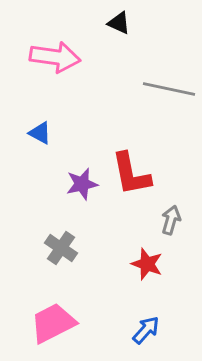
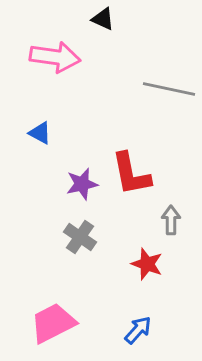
black triangle: moved 16 px left, 4 px up
gray arrow: rotated 16 degrees counterclockwise
gray cross: moved 19 px right, 11 px up
blue arrow: moved 8 px left
